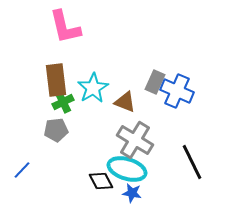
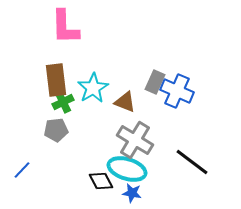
pink L-shape: rotated 12 degrees clockwise
black line: rotated 27 degrees counterclockwise
